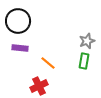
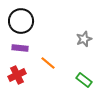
black circle: moved 3 px right
gray star: moved 3 px left, 2 px up
green rectangle: moved 19 px down; rotated 63 degrees counterclockwise
red cross: moved 22 px left, 11 px up
